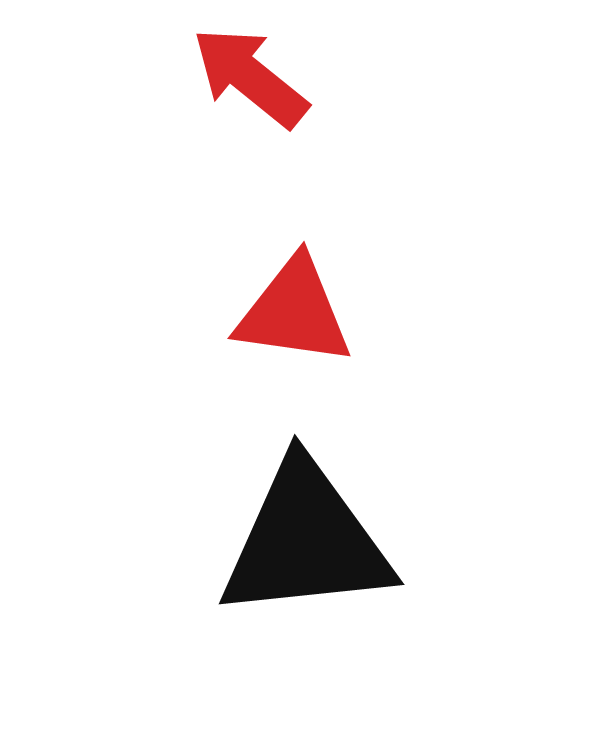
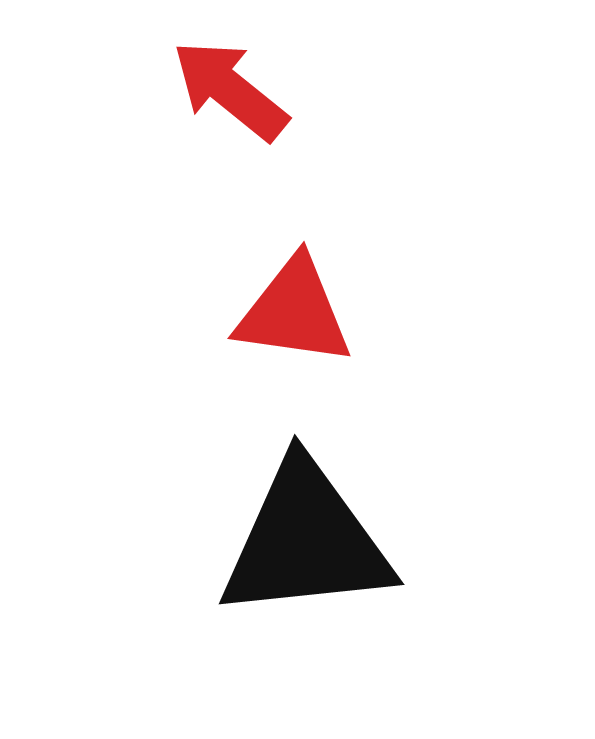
red arrow: moved 20 px left, 13 px down
